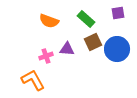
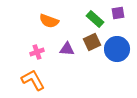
green rectangle: moved 9 px right
brown square: moved 1 px left
pink cross: moved 9 px left, 4 px up
